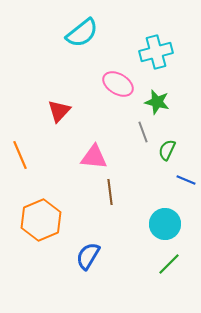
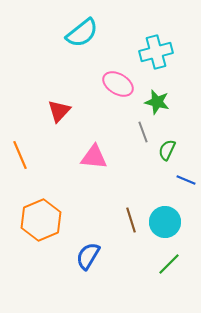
brown line: moved 21 px right, 28 px down; rotated 10 degrees counterclockwise
cyan circle: moved 2 px up
